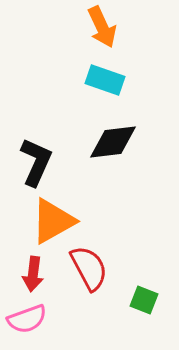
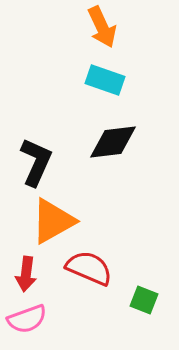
red semicircle: rotated 39 degrees counterclockwise
red arrow: moved 7 px left
